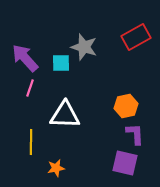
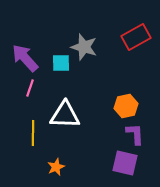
yellow line: moved 2 px right, 9 px up
orange star: moved 1 px up; rotated 12 degrees counterclockwise
